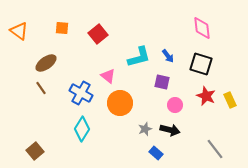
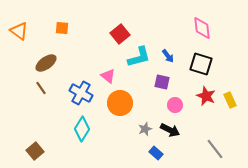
red square: moved 22 px right
black arrow: rotated 12 degrees clockwise
